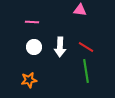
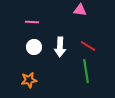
red line: moved 2 px right, 1 px up
